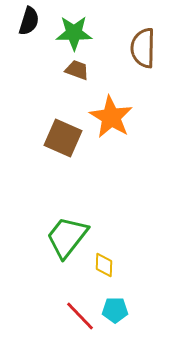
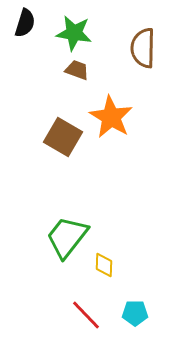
black semicircle: moved 4 px left, 2 px down
green star: rotated 9 degrees clockwise
brown square: moved 1 px up; rotated 6 degrees clockwise
cyan pentagon: moved 20 px right, 3 px down
red line: moved 6 px right, 1 px up
